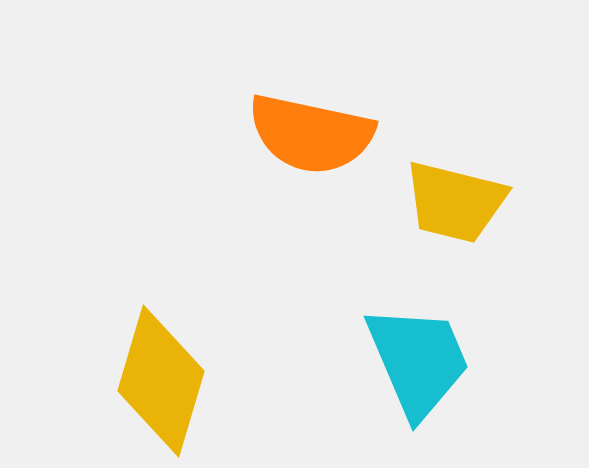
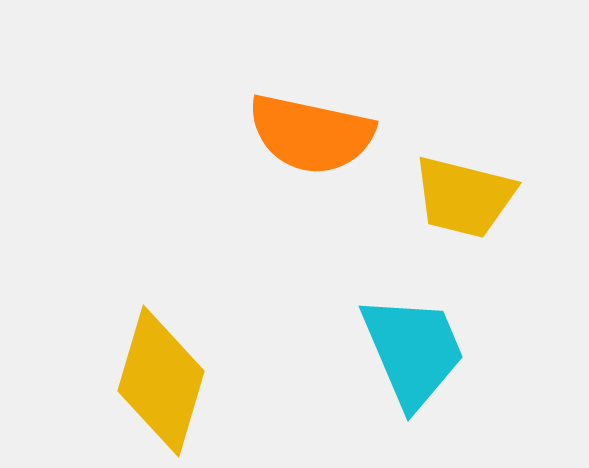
yellow trapezoid: moved 9 px right, 5 px up
cyan trapezoid: moved 5 px left, 10 px up
